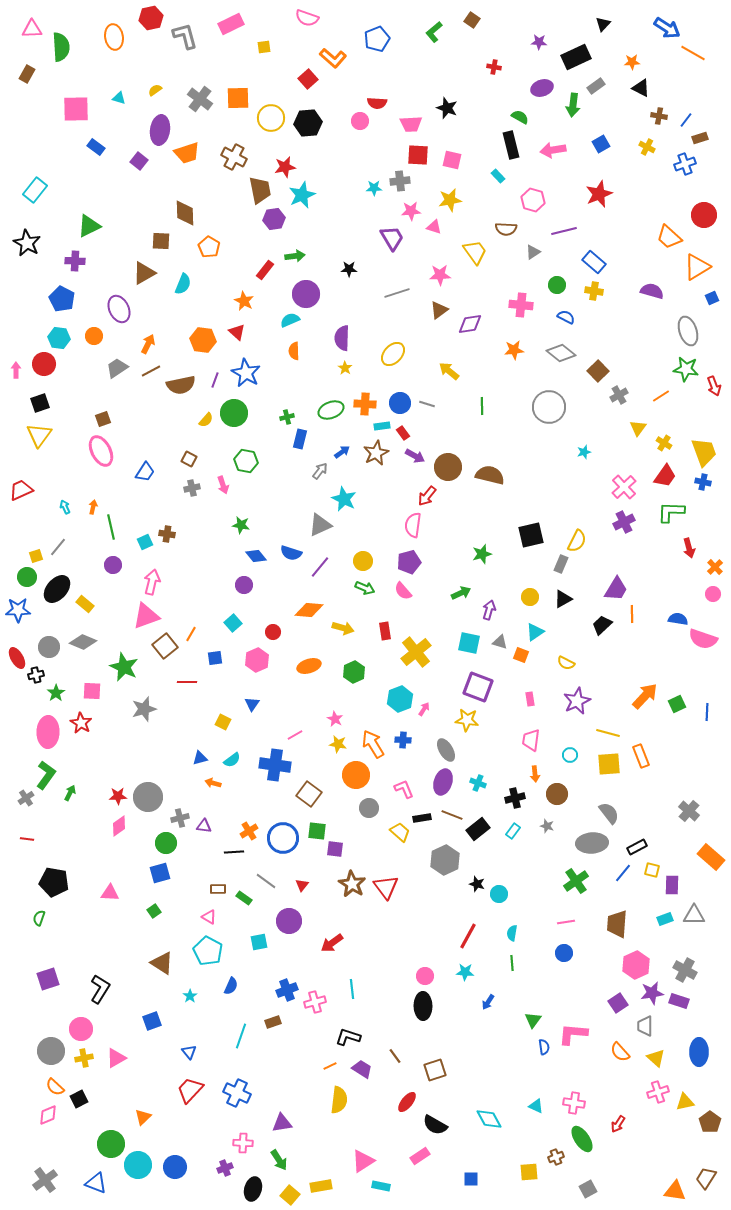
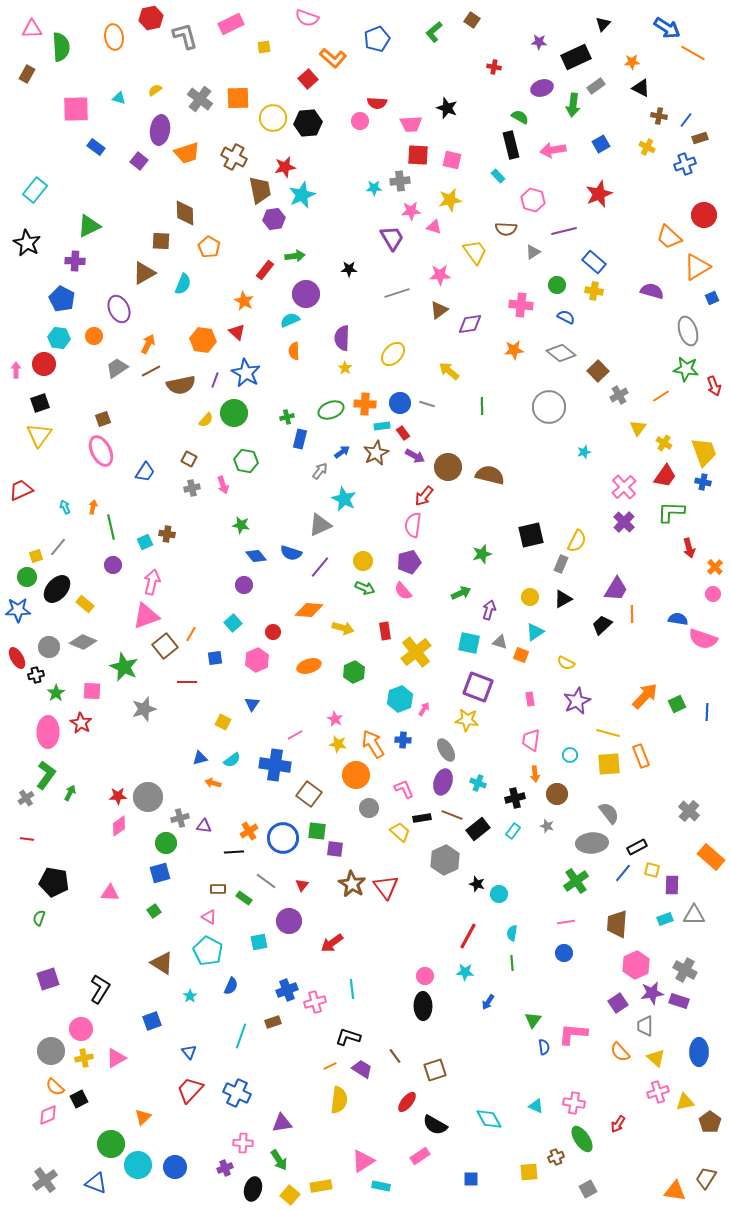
yellow circle at (271, 118): moved 2 px right
red arrow at (427, 496): moved 3 px left
purple cross at (624, 522): rotated 20 degrees counterclockwise
